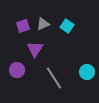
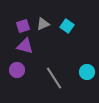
purple triangle: moved 10 px left, 3 px up; rotated 48 degrees counterclockwise
